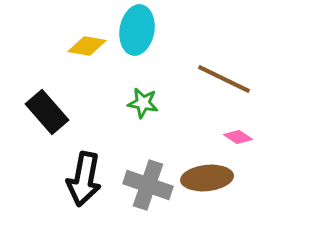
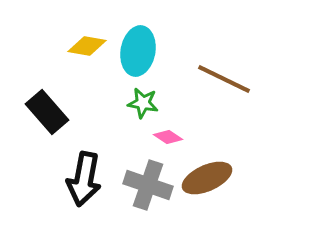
cyan ellipse: moved 1 px right, 21 px down
pink diamond: moved 70 px left
brown ellipse: rotated 18 degrees counterclockwise
